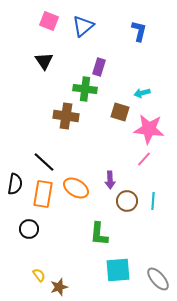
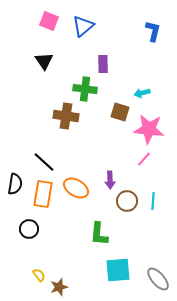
blue L-shape: moved 14 px right
purple rectangle: moved 4 px right, 3 px up; rotated 18 degrees counterclockwise
